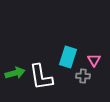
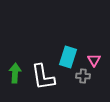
green arrow: rotated 72 degrees counterclockwise
white L-shape: moved 2 px right
